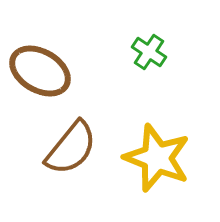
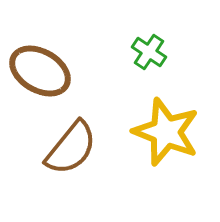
yellow star: moved 9 px right, 26 px up
